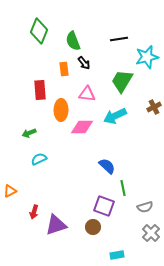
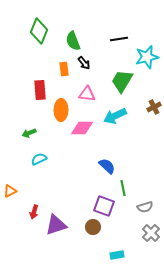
pink diamond: moved 1 px down
